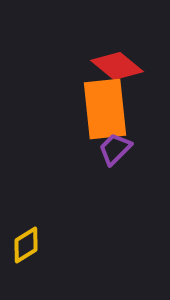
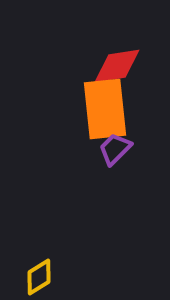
red diamond: rotated 48 degrees counterclockwise
yellow diamond: moved 13 px right, 32 px down
